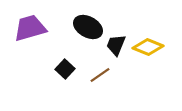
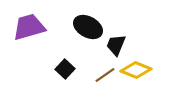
purple trapezoid: moved 1 px left, 1 px up
yellow diamond: moved 12 px left, 23 px down
brown line: moved 5 px right
